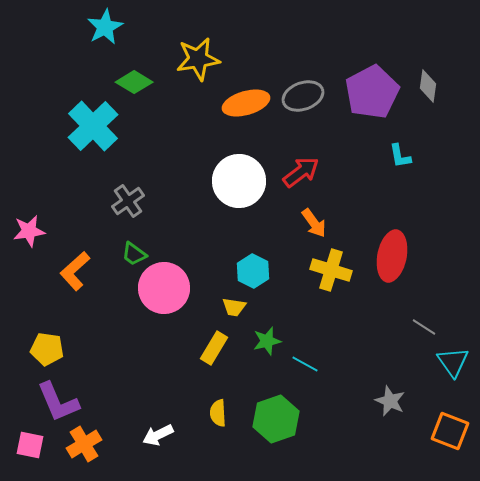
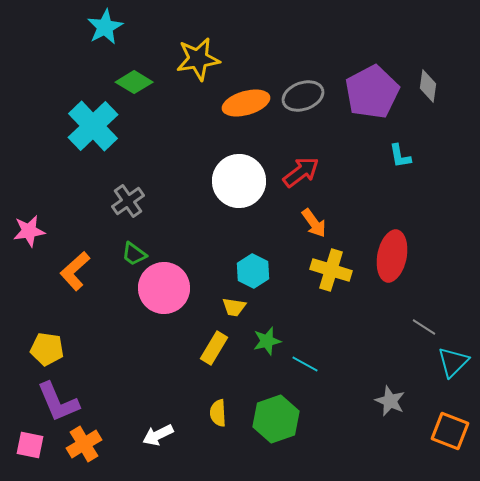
cyan triangle: rotated 20 degrees clockwise
